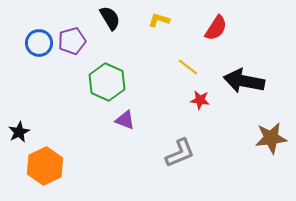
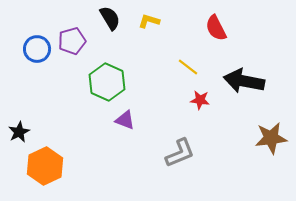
yellow L-shape: moved 10 px left, 1 px down
red semicircle: rotated 120 degrees clockwise
blue circle: moved 2 px left, 6 px down
